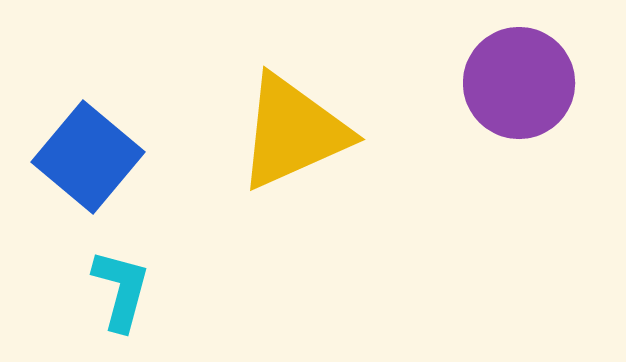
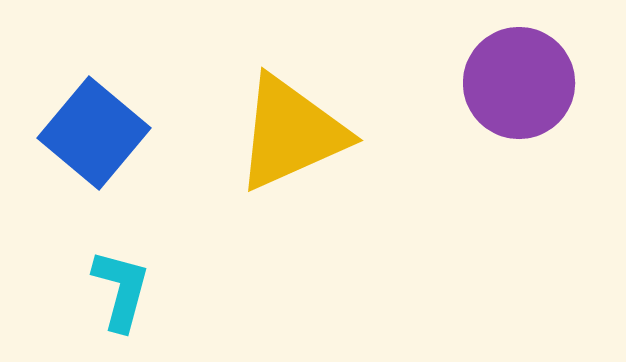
yellow triangle: moved 2 px left, 1 px down
blue square: moved 6 px right, 24 px up
